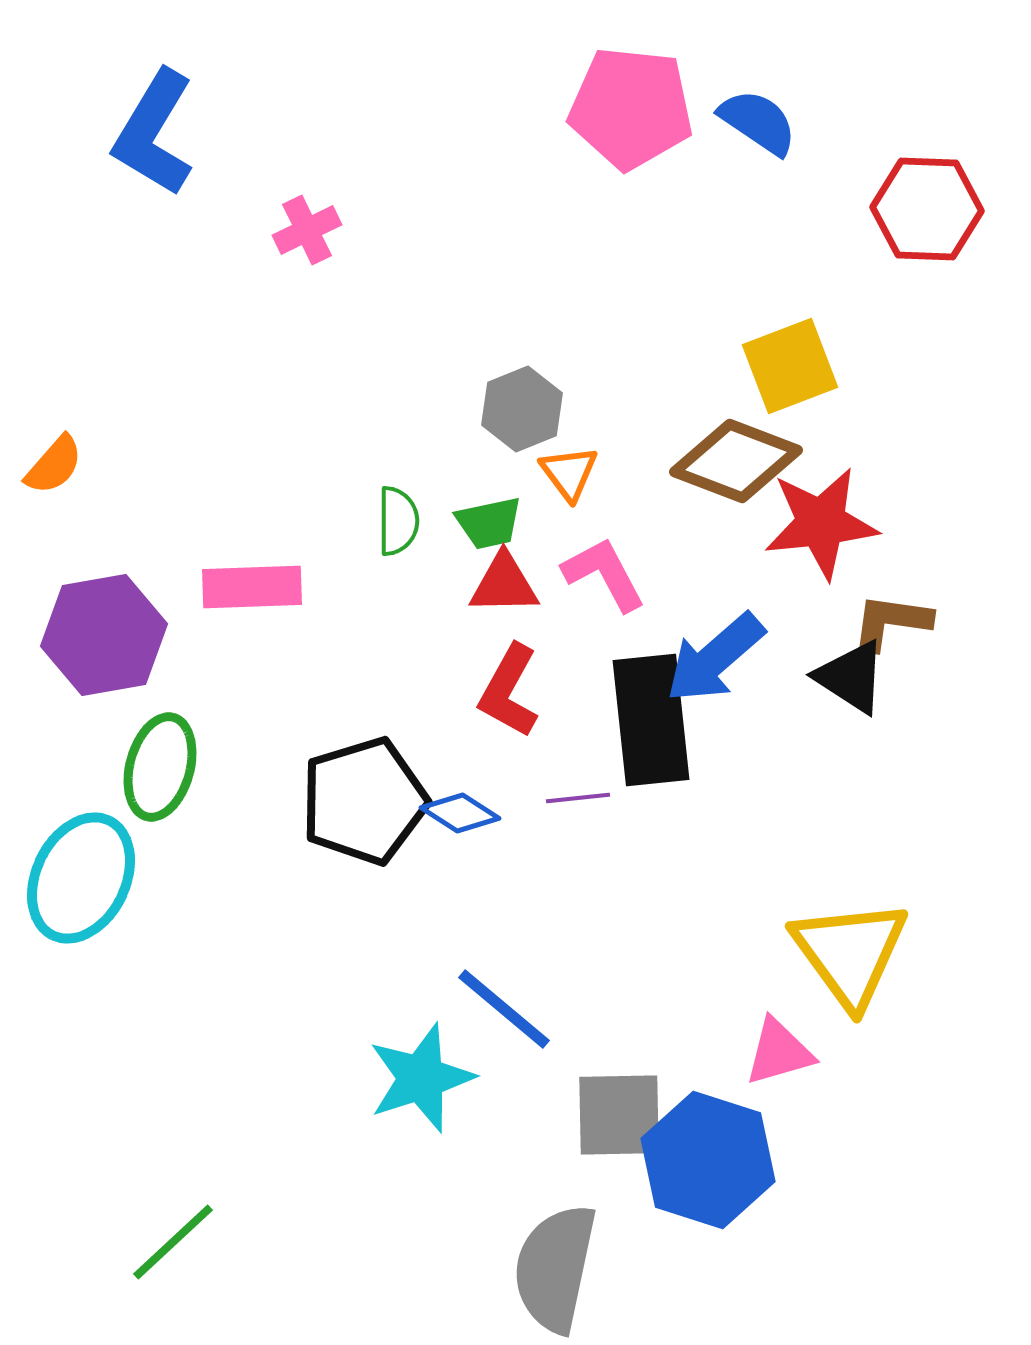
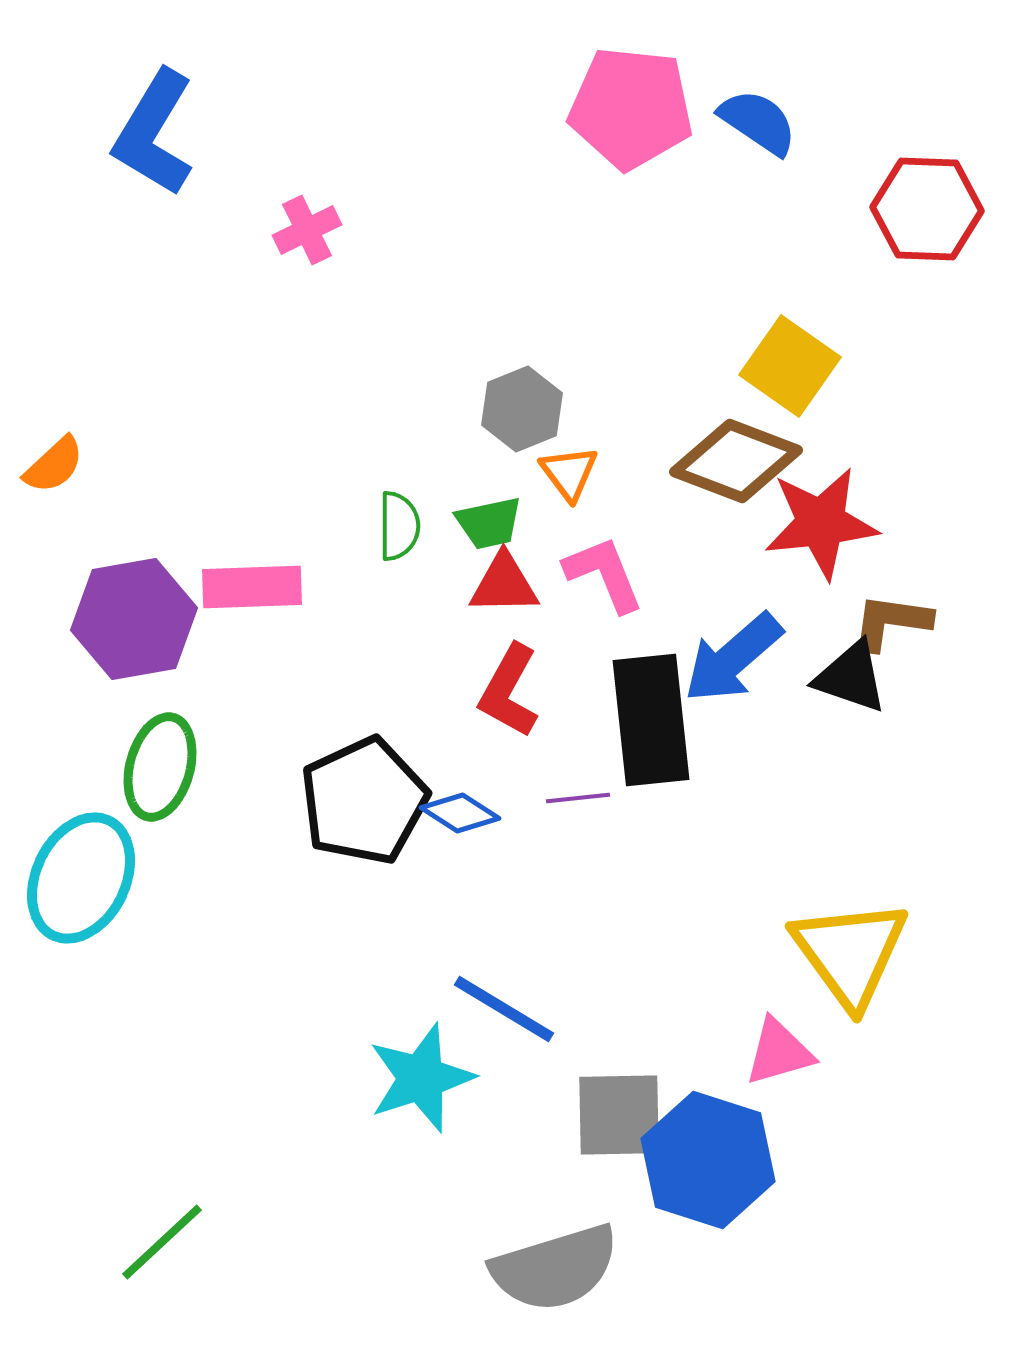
yellow square: rotated 34 degrees counterclockwise
orange semicircle: rotated 6 degrees clockwise
green semicircle: moved 1 px right, 5 px down
pink L-shape: rotated 6 degrees clockwise
purple hexagon: moved 30 px right, 16 px up
blue arrow: moved 18 px right
black triangle: rotated 14 degrees counterclockwise
black pentagon: rotated 8 degrees counterclockwise
blue line: rotated 9 degrees counterclockwise
green line: moved 11 px left
gray semicircle: rotated 119 degrees counterclockwise
